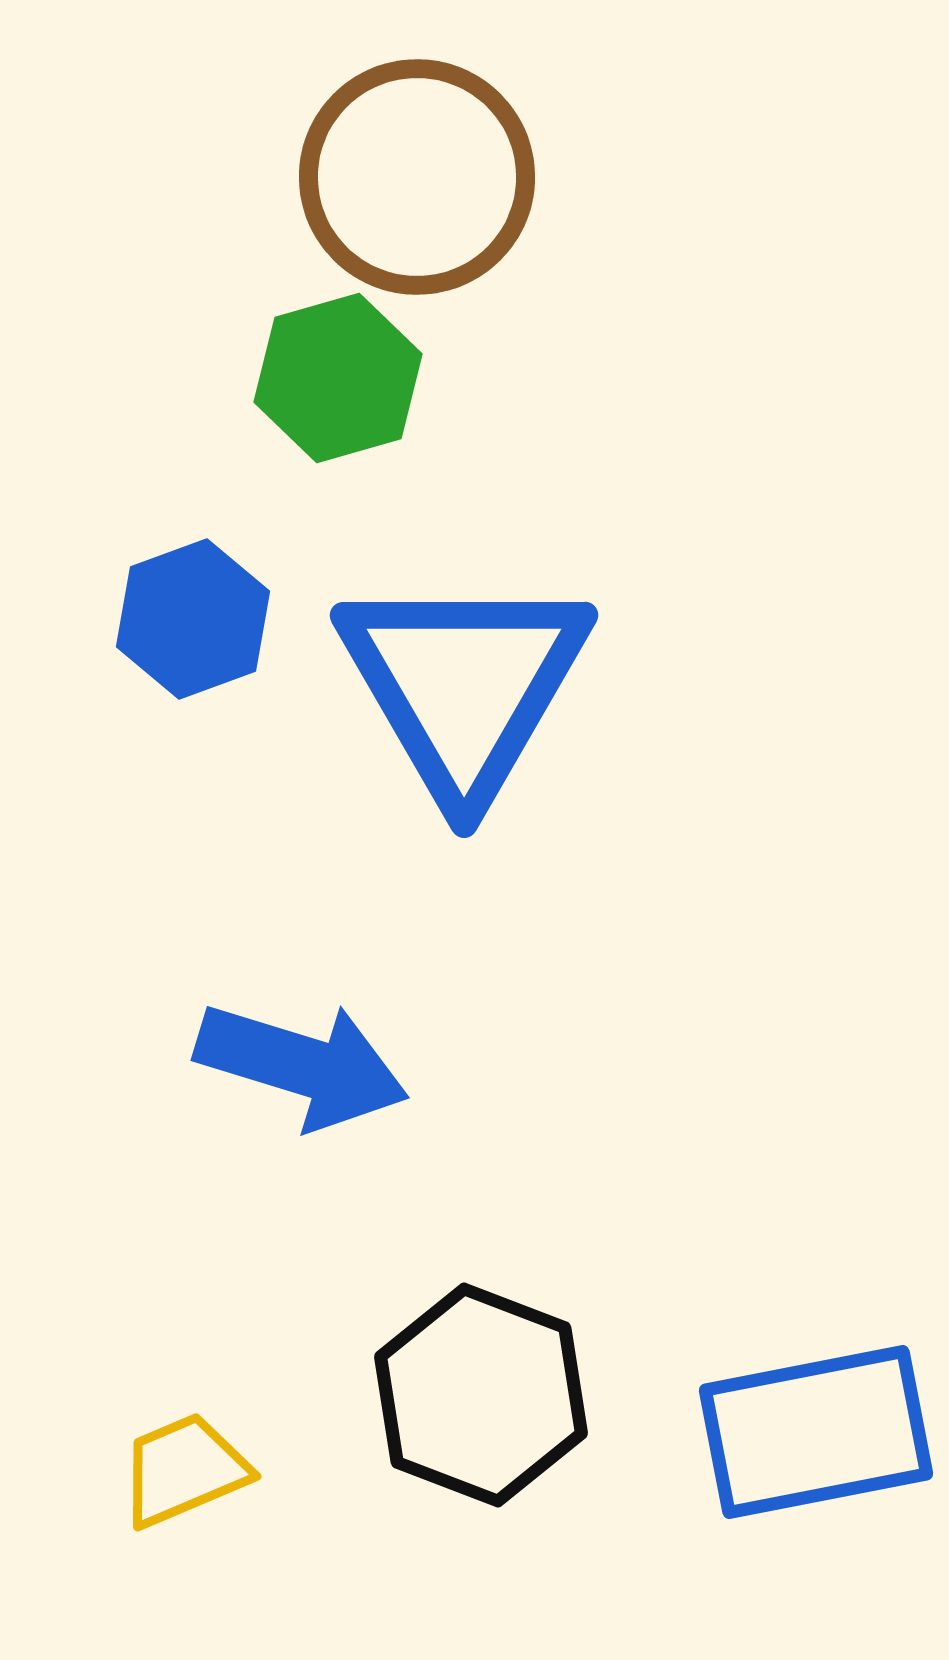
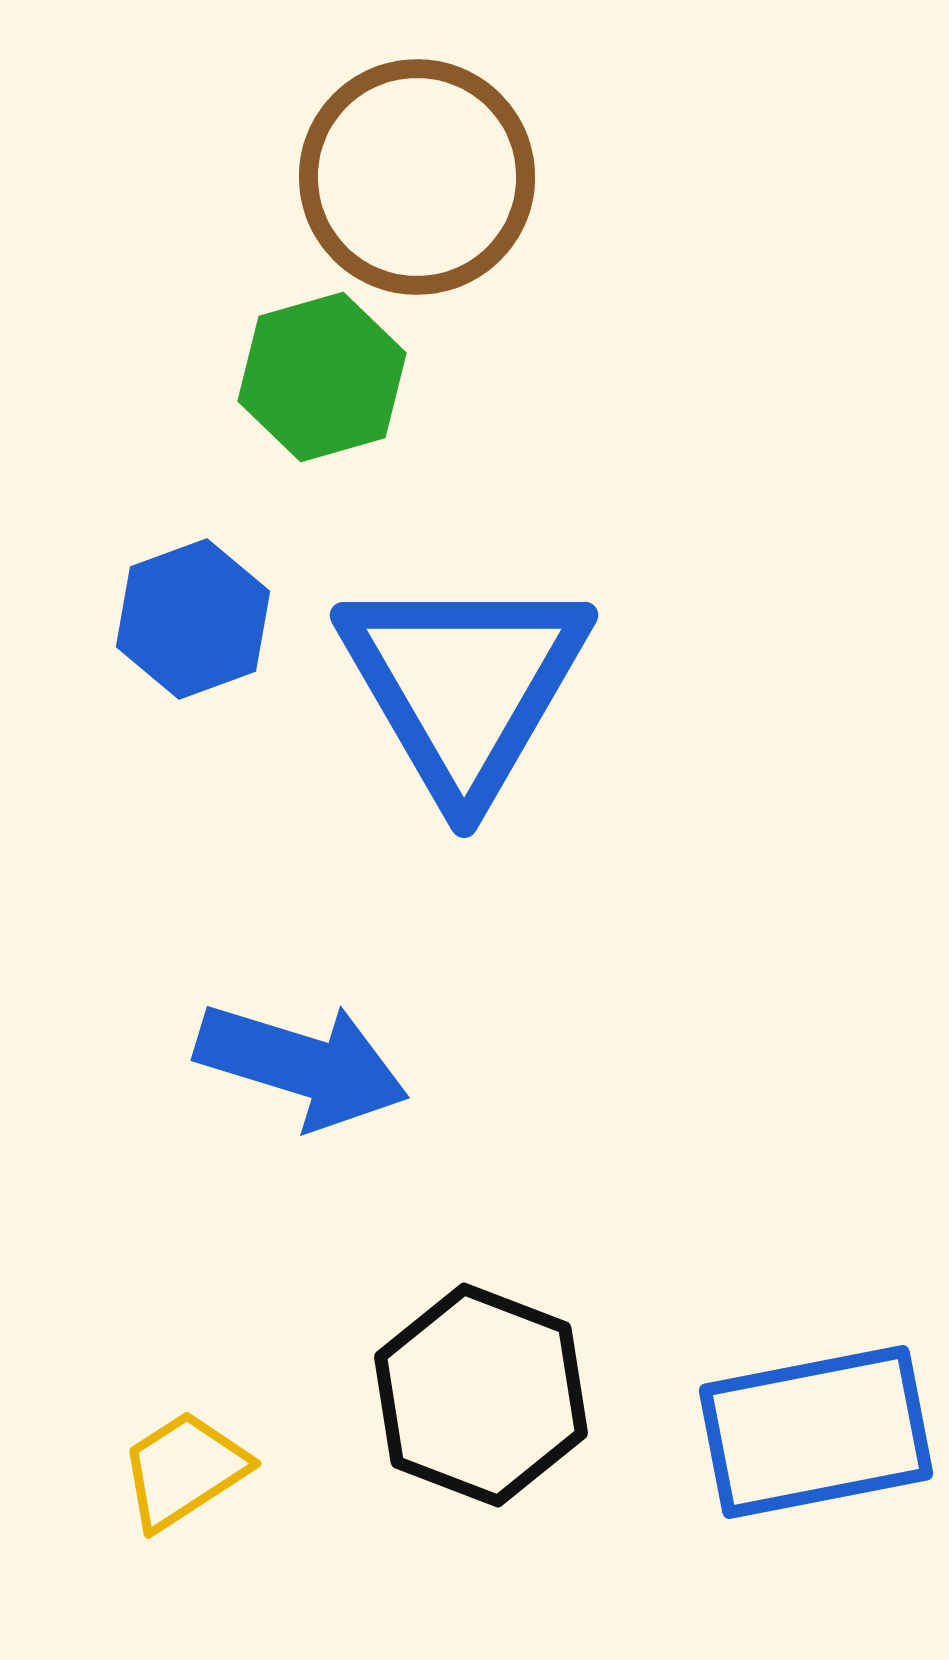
green hexagon: moved 16 px left, 1 px up
yellow trapezoid: rotated 10 degrees counterclockwise
